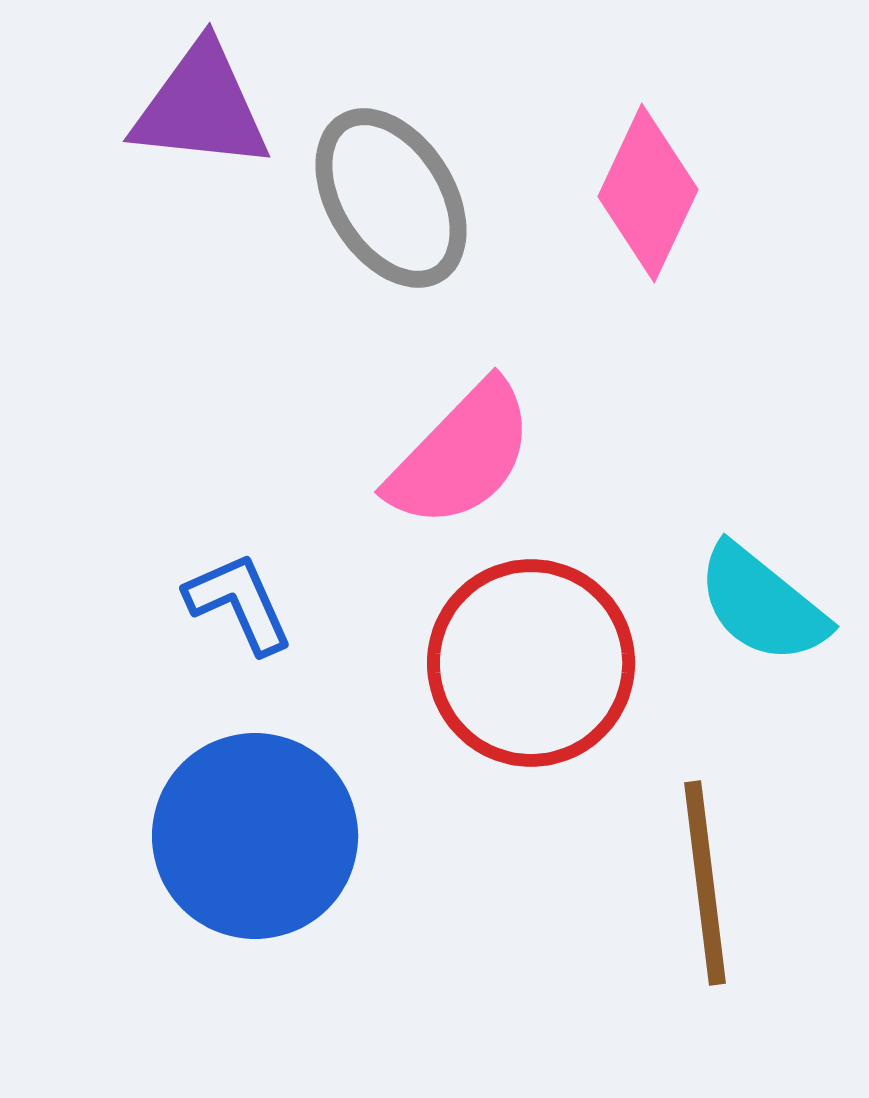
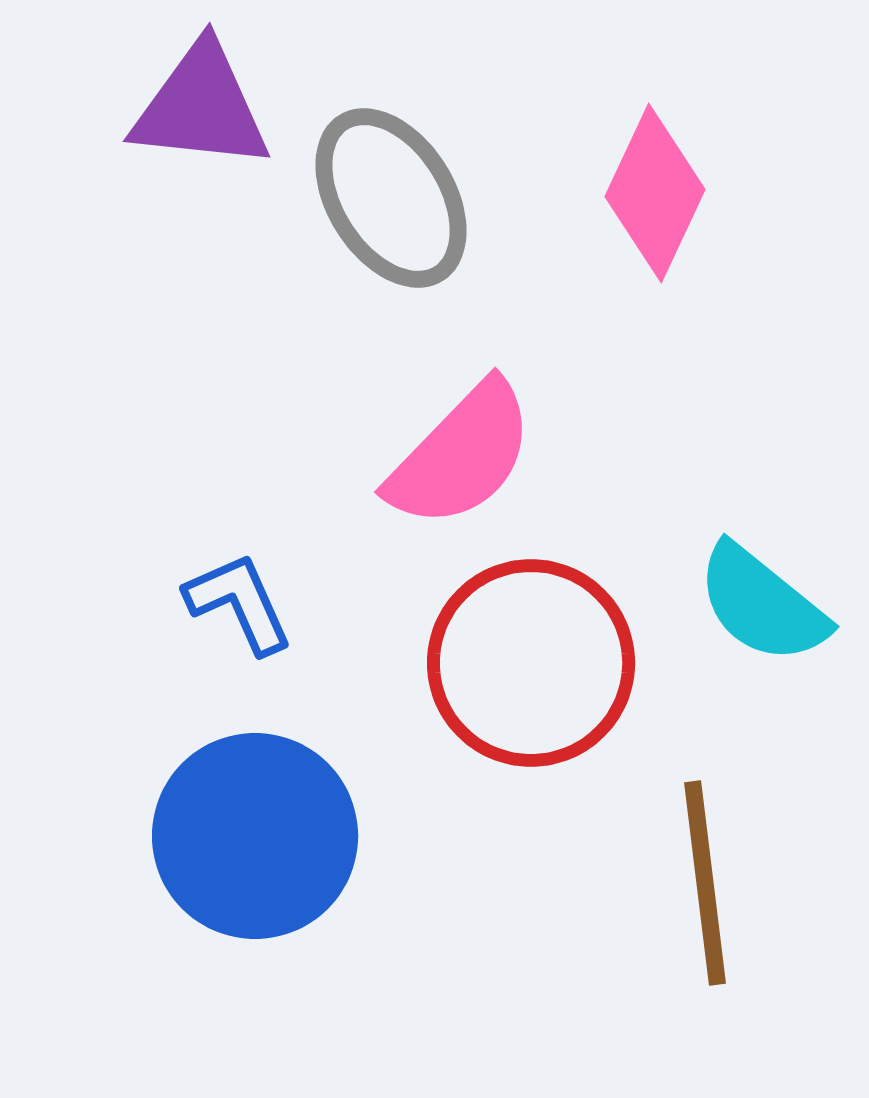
pink diamond: moved 7 px right
